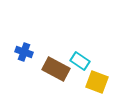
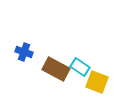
cyan rectangle: moved 6 px down
